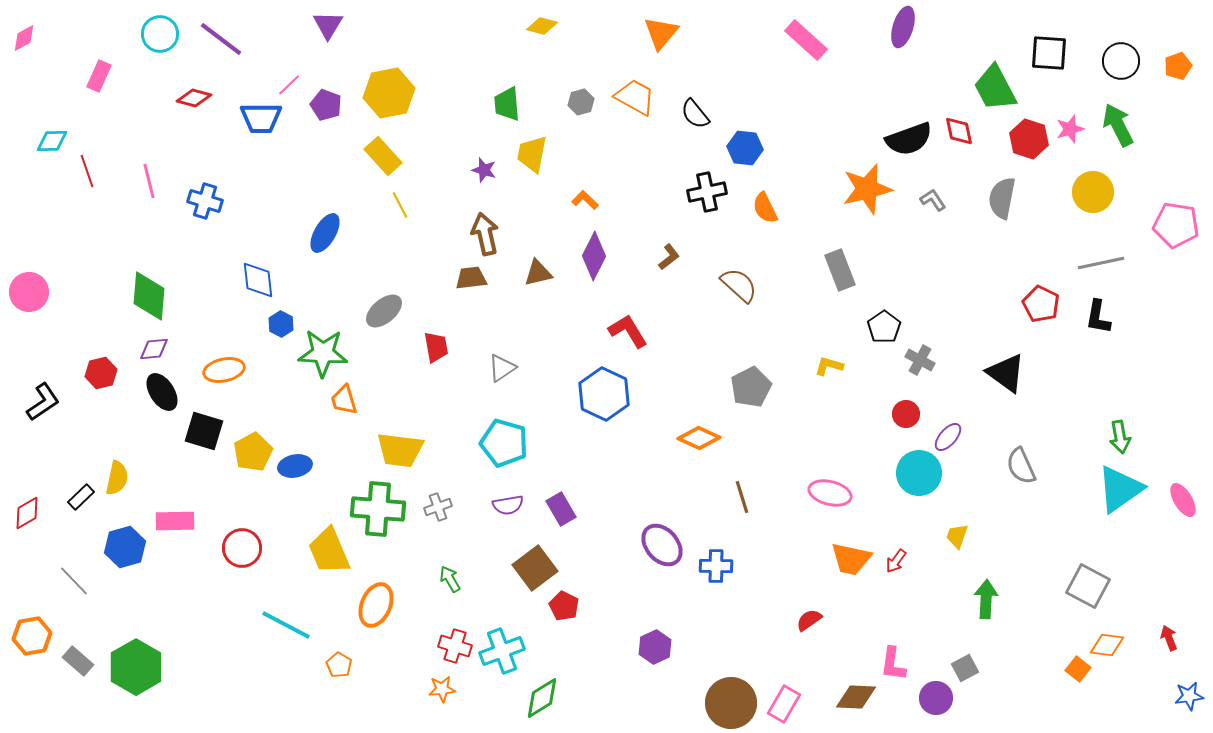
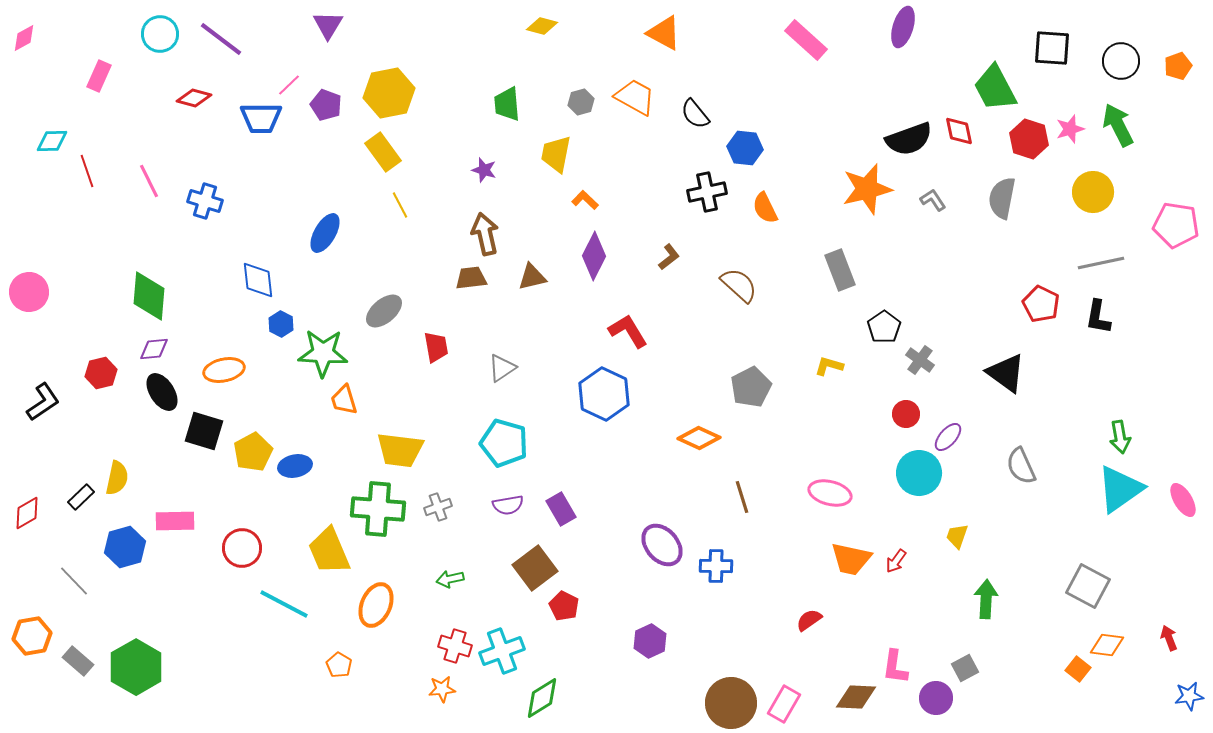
orange triangle at (661, 33): moved 3 px right; rotated 42 degrees counterclockwise
black square at (1049, 53): moved 3 px right, 5 px up
yellow trapezoid at (532, 154): moved 24 px right
yellow rectangle at (383, 156): moved 4 px up; rotated 6 degrees clockwise
pink line at (149, 181): rotated 12 degrees counterclockwise
brown triangle at (538, 273): moved 6 px left, 4 px down
gray cross at (920, 360): rotated 8 degrees clockwise
green arrow at (450, 579): rotated 72 degrees counterclockwise
cyan line at (286, 625): moved 2 px left, 21 px up
purple hexagon at (655, 647): moved 5 px left, 6 px up
pink L-shape at (893, 664): moved 2 px right, 3 px down
